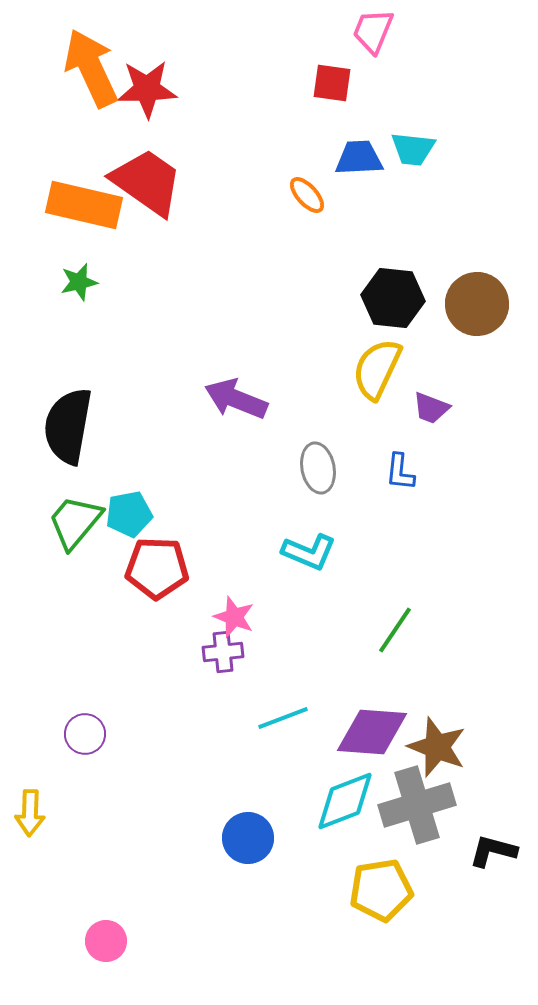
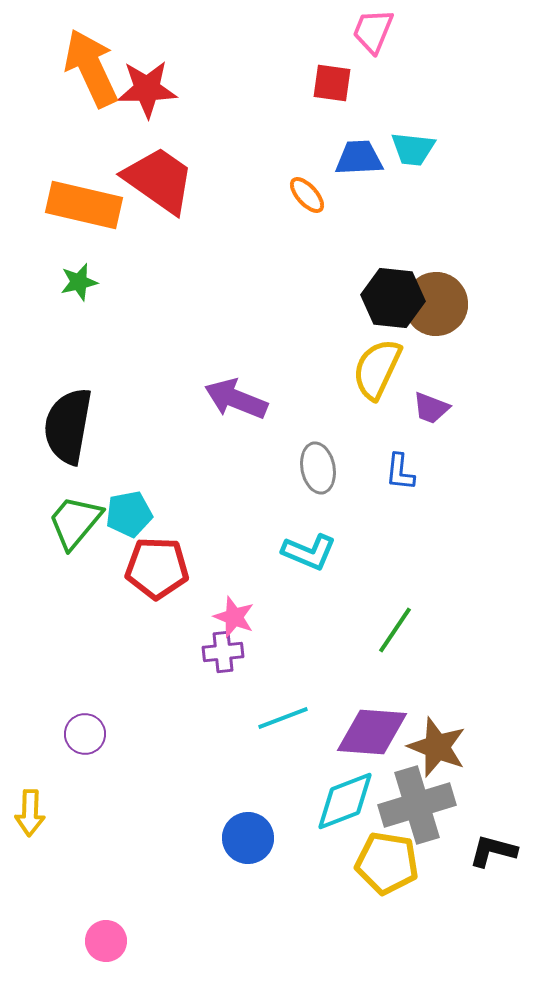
red trapezoid: moved 12 px right, 2 px up
brown circle: moved 41 px left
yellow pentagon: moved 6 px right, 27 px up; rotated 18 degrees clockwise
